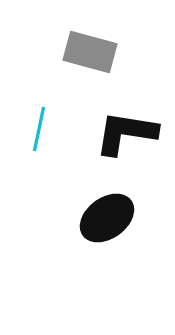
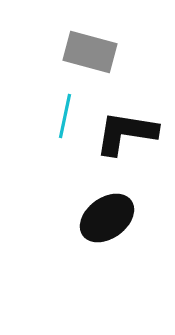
cyan line: moved 26 px right, 13 px up
